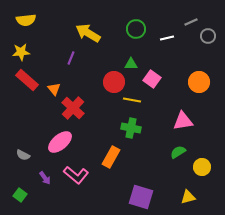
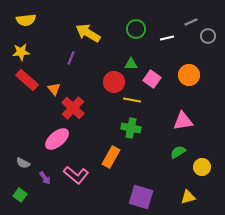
orange circle: moved 10 px left, 7 px up
pink ellipse: moved 3 px left, 3 px up
gray semicircle: moved 8 px down
